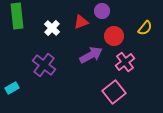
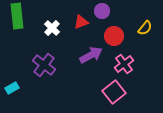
pink cross: moved 1 px left, 2 px down
